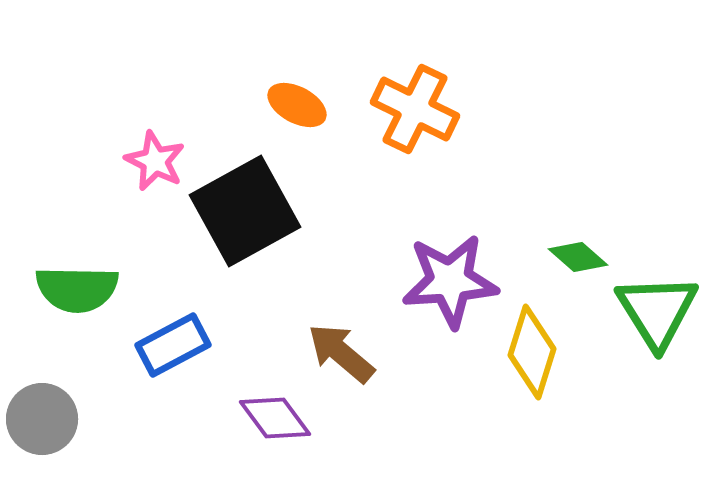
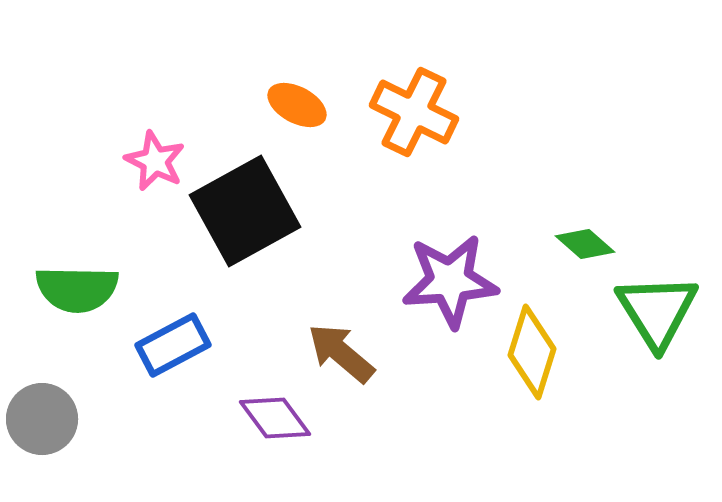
orange cross: moved 1 px left, 3 px down
green diamond: moved 7 px right, 13 px up
